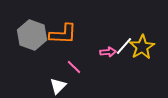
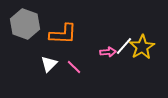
gray hexagon: moved 7 px left, 11 px up
white triangle: moved 9 px left, 22 px up
